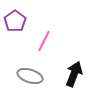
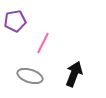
purple pentagon: rotated 25 degrees clockwise
pink line: moved 1 px left, 2 px down
